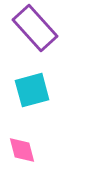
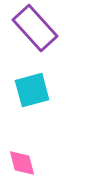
pink diamond: moved 13 px down
